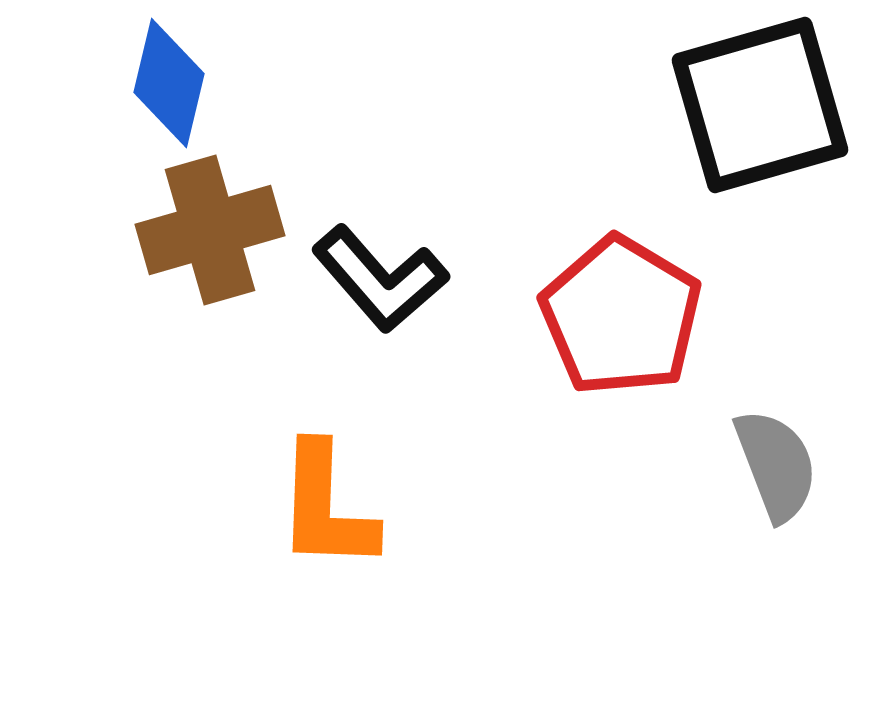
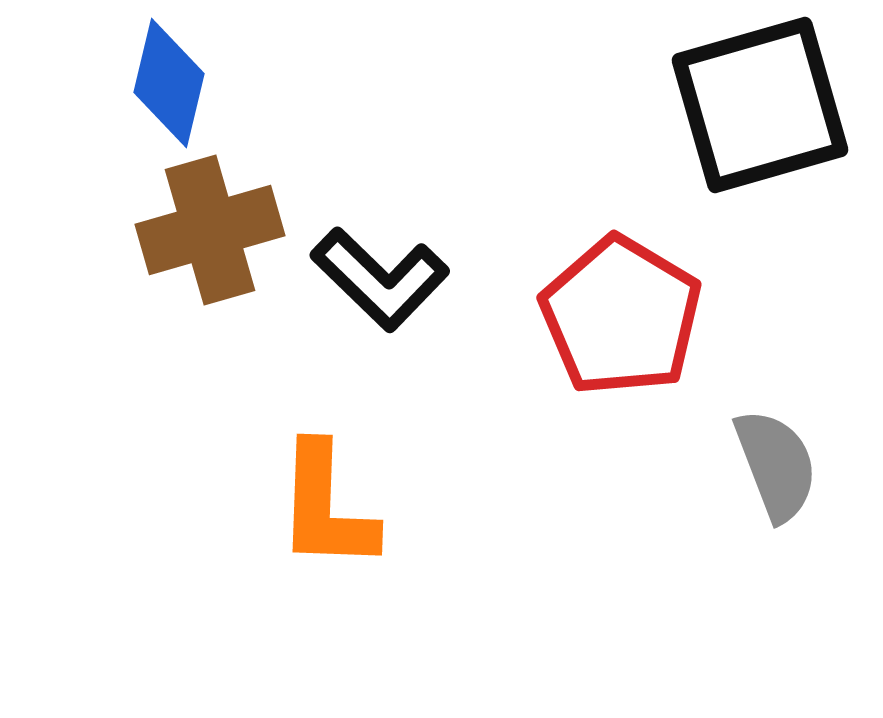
black L-shape: rotated 5 degrees counterclockwise
